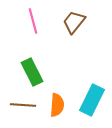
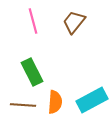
cyan rectangle: rotated 36 degrees clockwise
orange semicircle: moved 2 px left, 3 px up
